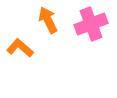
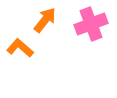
orange arrow: moved 3 px left; rotated 64 degrees clockwise
